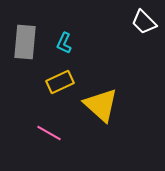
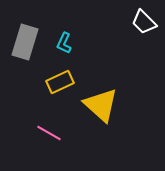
gray rectangle: rotated 12 degrees clockwise
